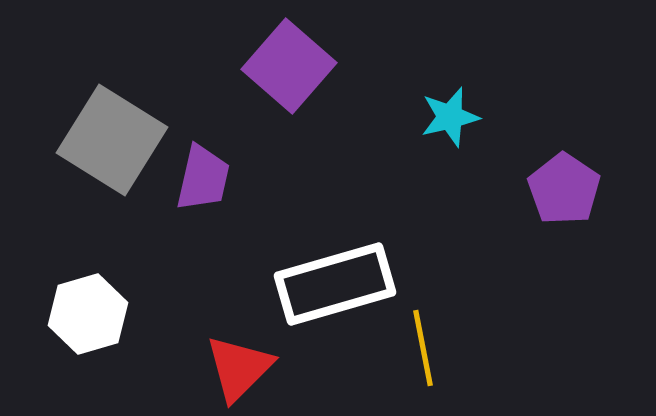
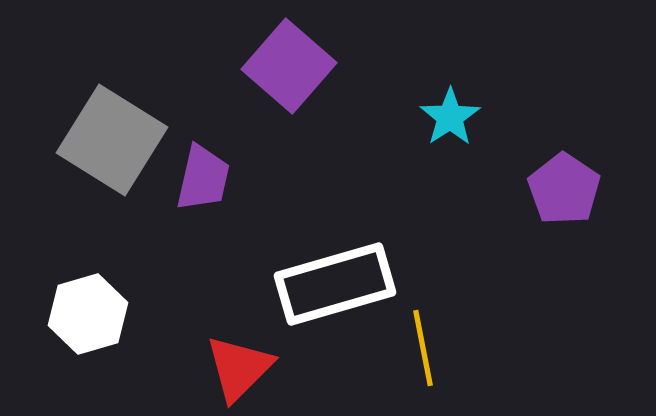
cyan star: rotated 20 degrees counterclockwise
